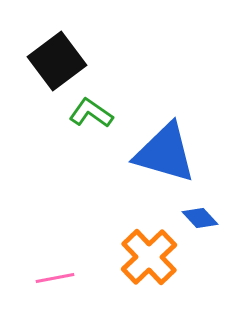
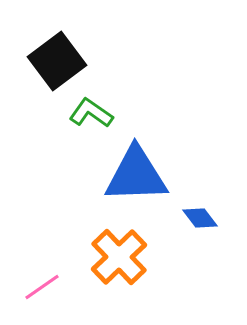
blue triangle: moved 29 px left, 22 px down; rotated 18 degrees counterclockwise
blue diamond: rotated 6 degrees clockwise
orange cross: moved 30 px left
pink line: moved 13 px left, 9 px down; rotated 24 degrees counterclockwise
